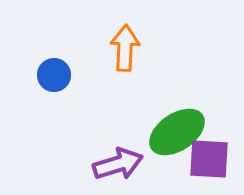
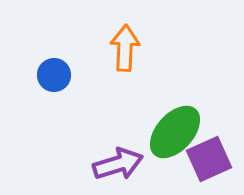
green ellipse: moved 2 px left; rotated 14 degrees counterclockwise
purple square: rotated 27 degrees counterclockwise
